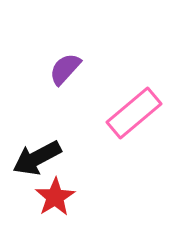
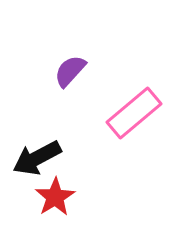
purple semicircle: moved 5 px right, 2 px down
